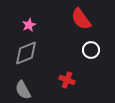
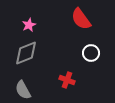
white circle: moved 3 px down
